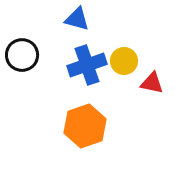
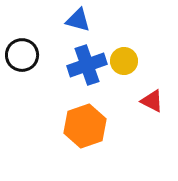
blue triangle: moved 1 px right, 1 px down
red triangle: moved 18 px down; rotated 15 degrees clockwise
